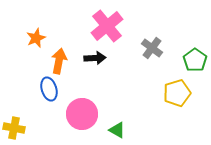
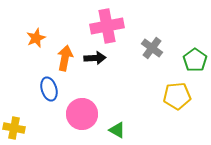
pink cross: rotated 28 degrees clockwise
orange arrow: moved 6 px right, 3 px up
yellow pentagon: moved 3 px down; rotated 12 degrees clockwise
